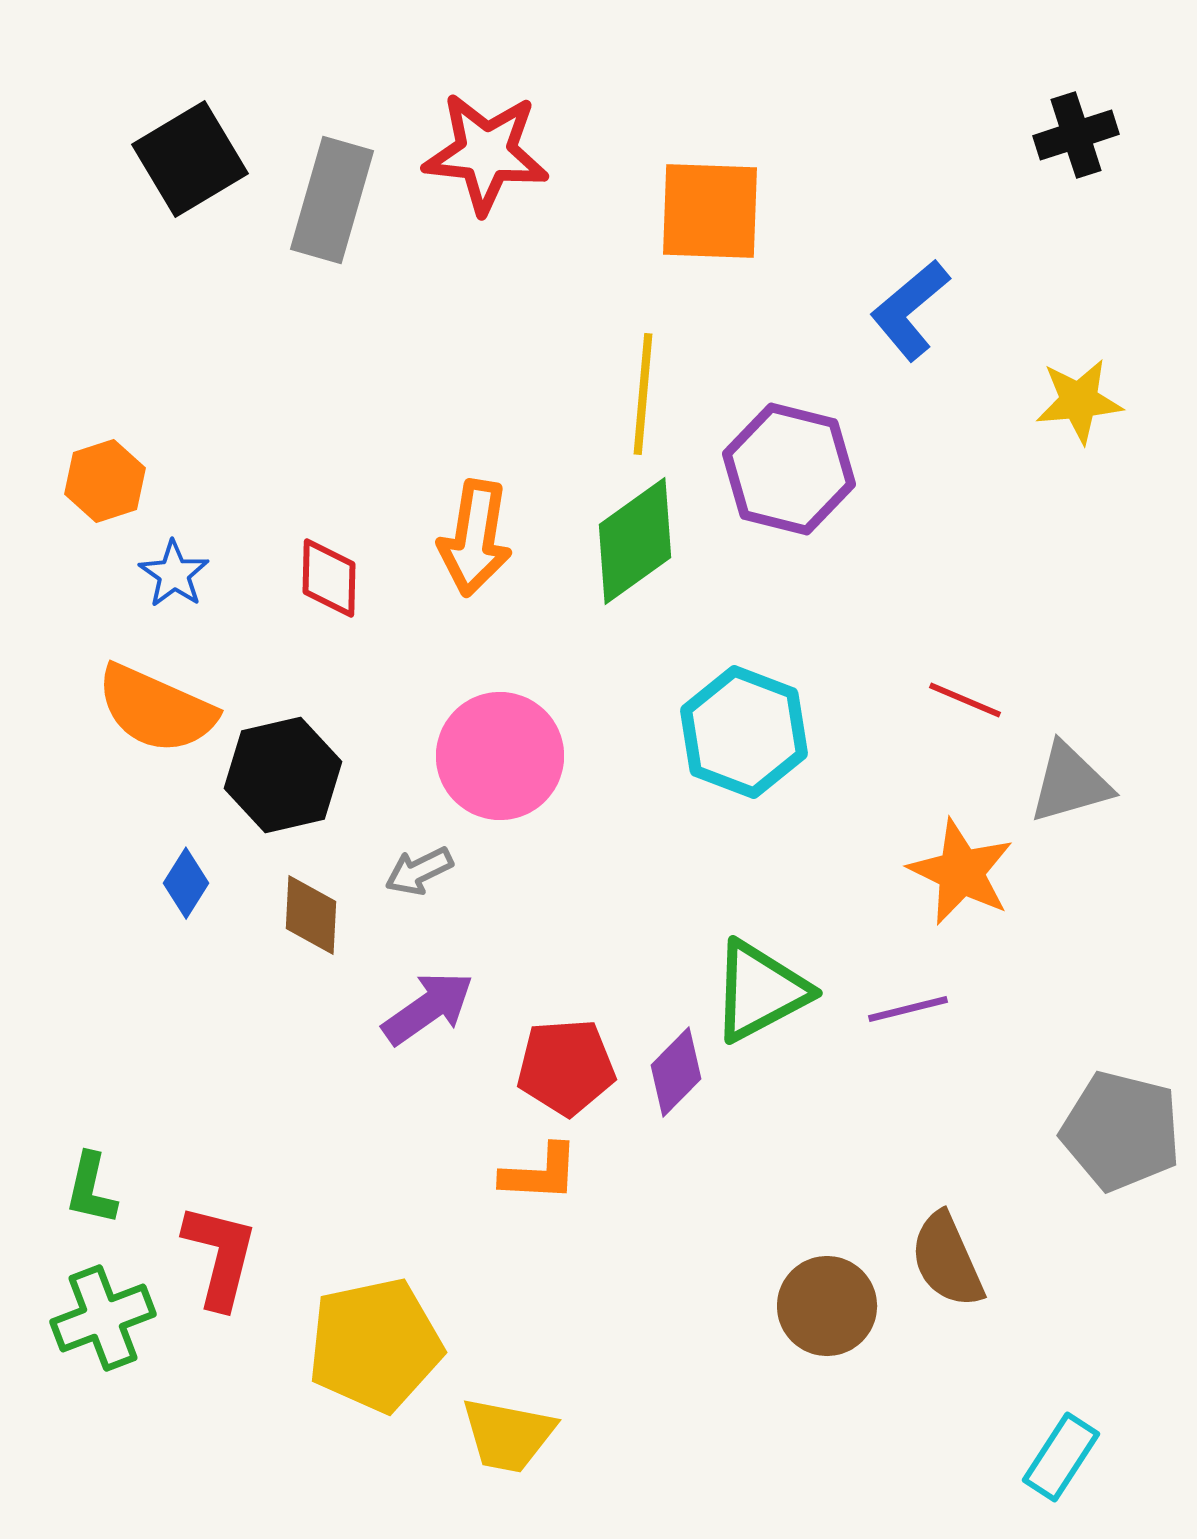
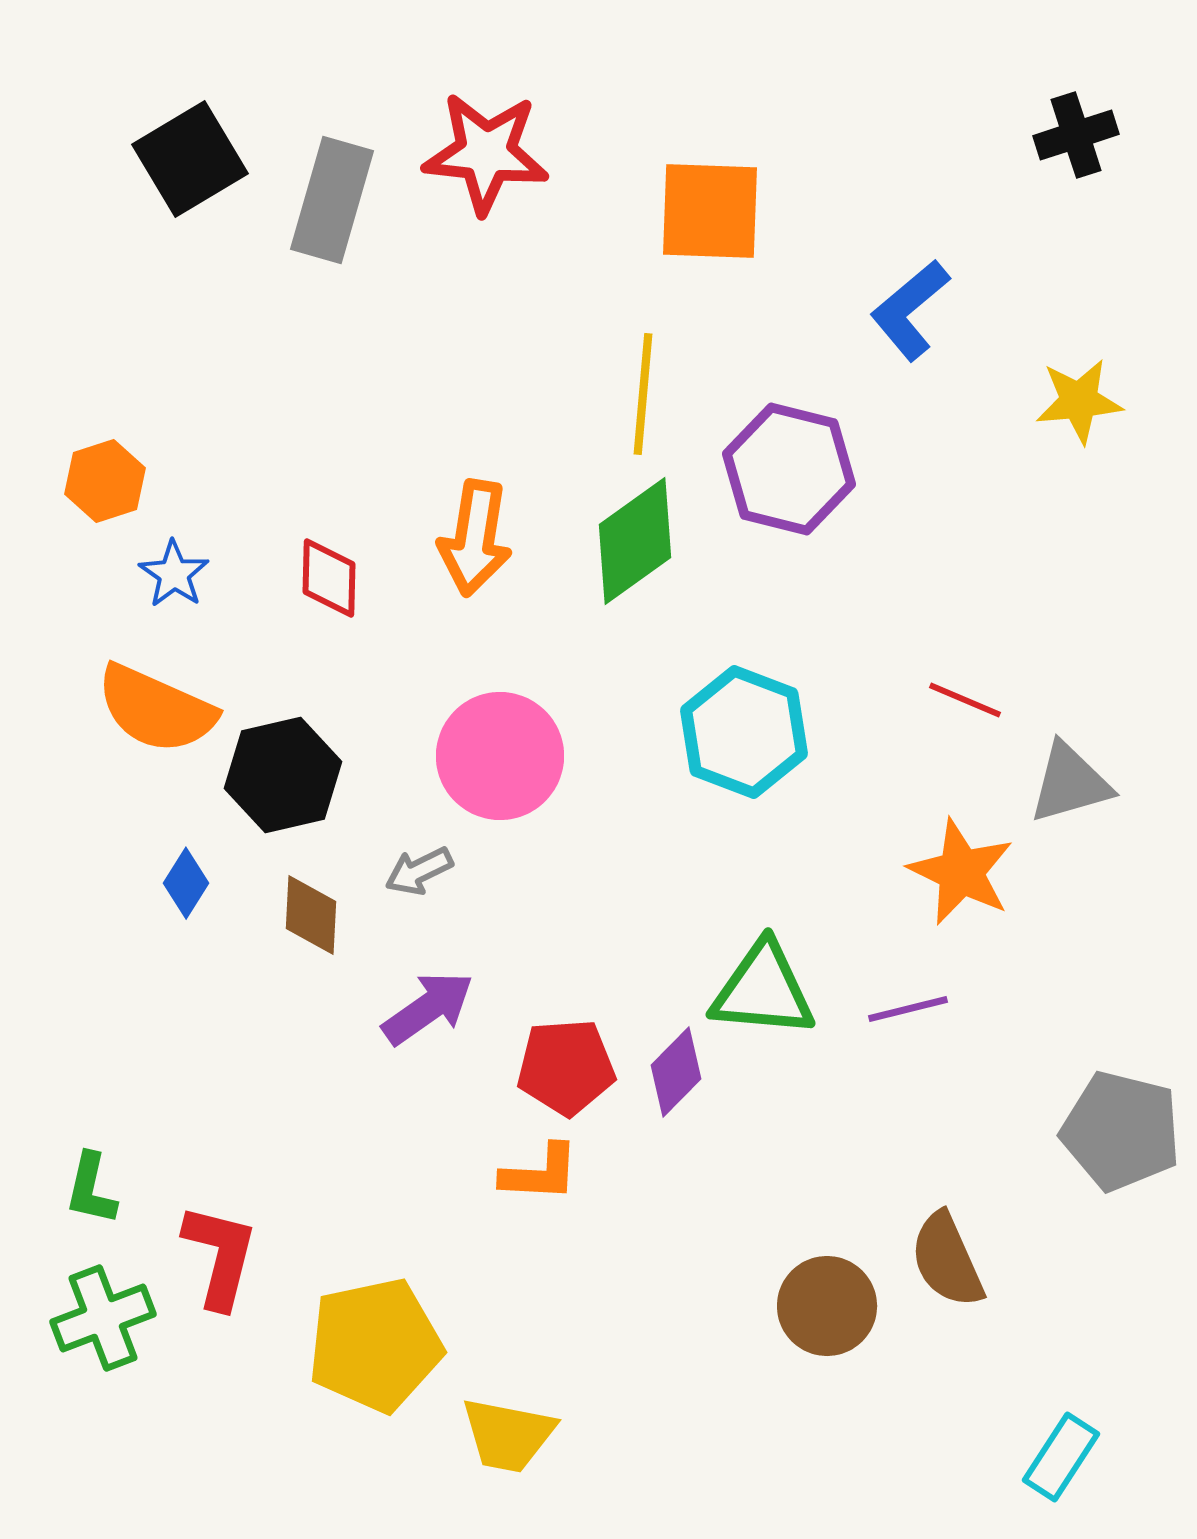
green triangle: moved 3 px right, 1 px up; rotated 33 degrees clockwise
